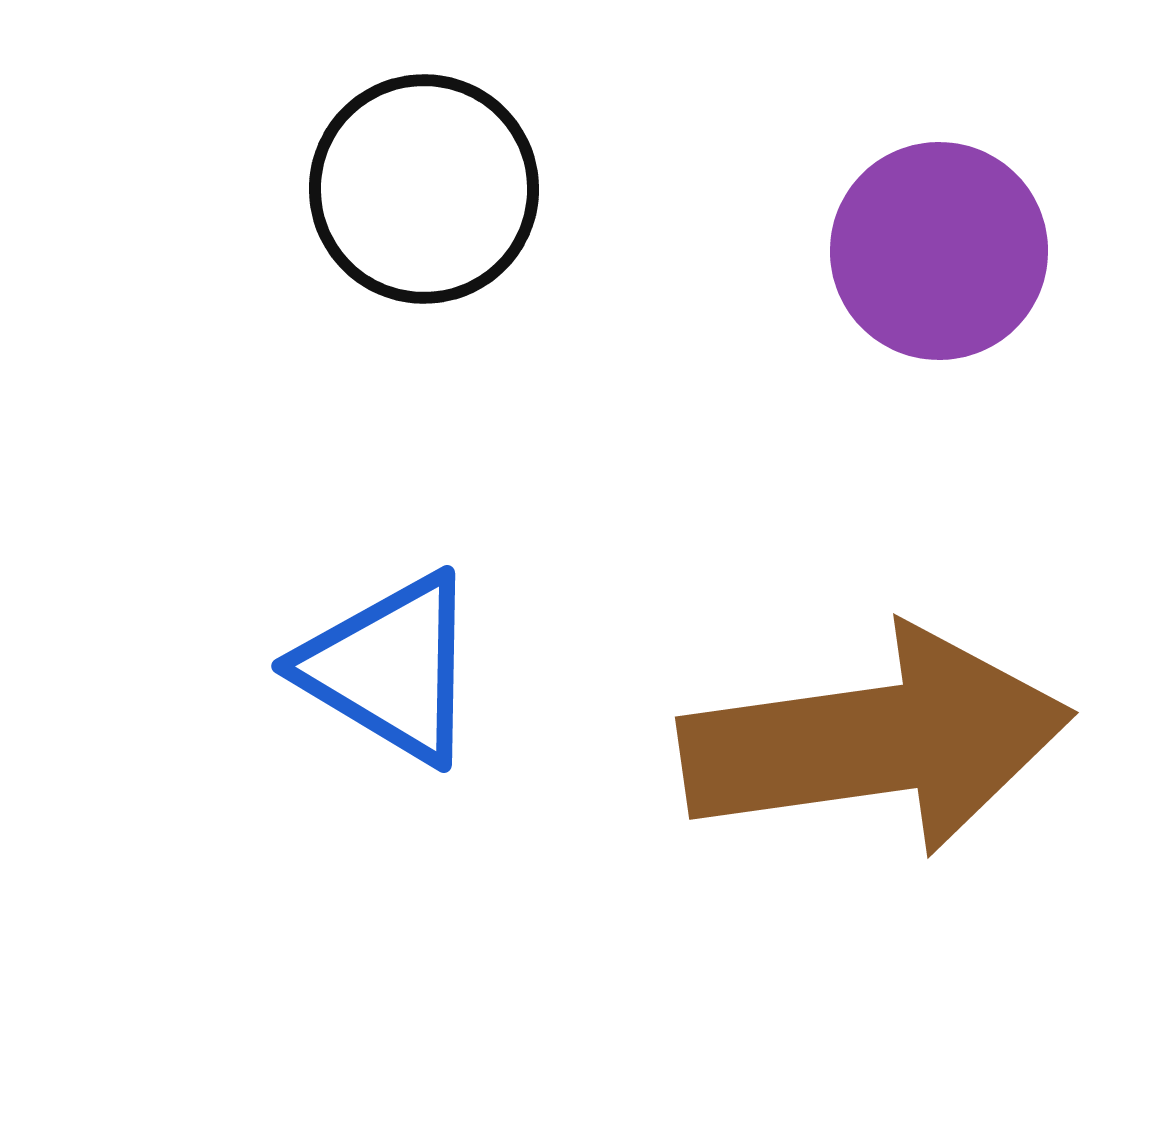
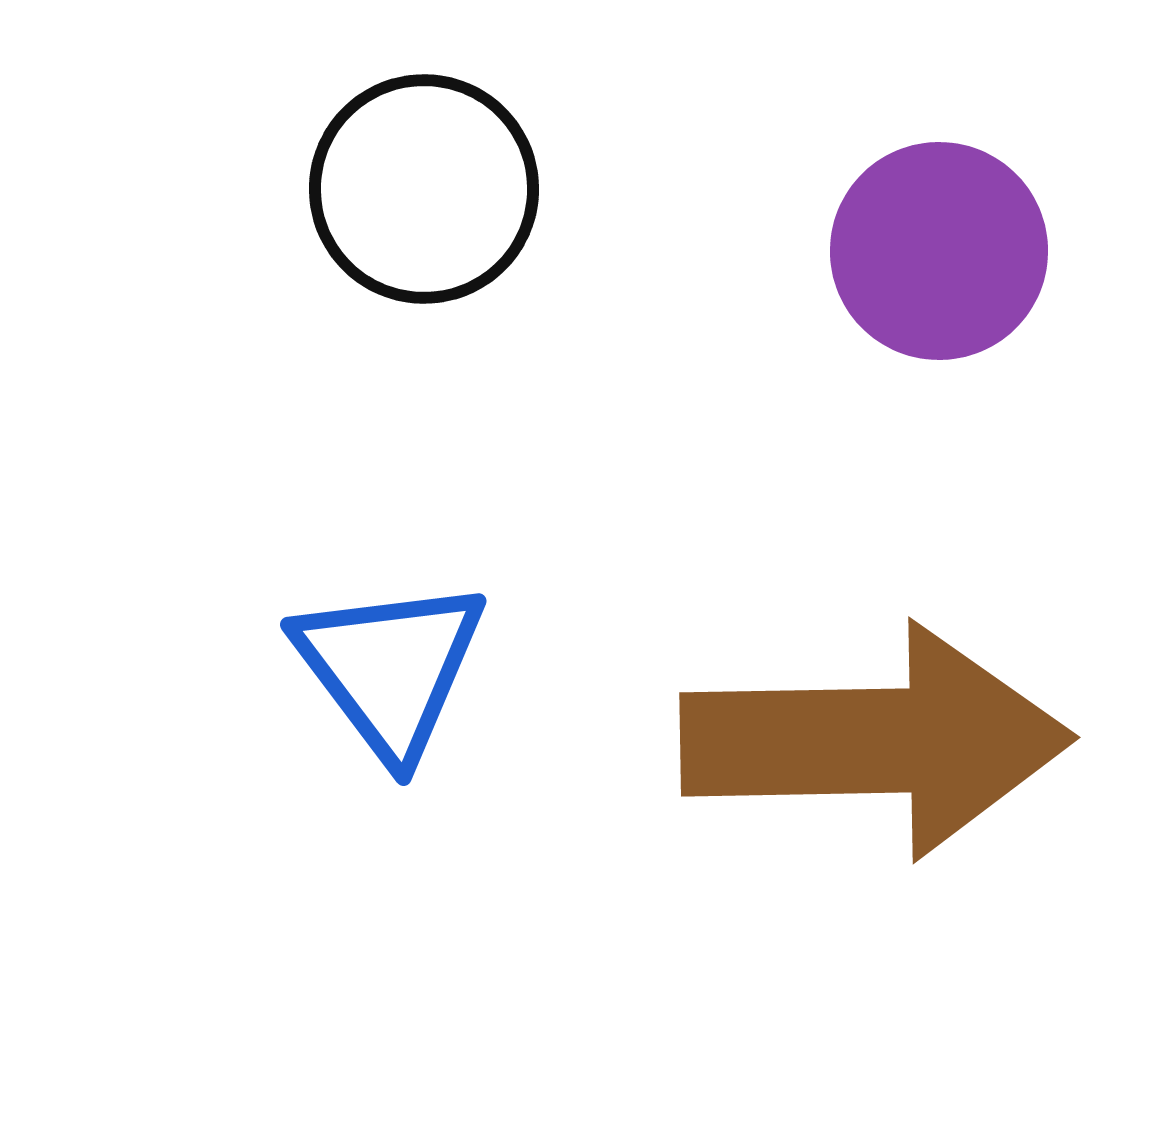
blue triangle: rotated 22 degrees clockwise
brown arrow: rotated 7 degrees clockwise
